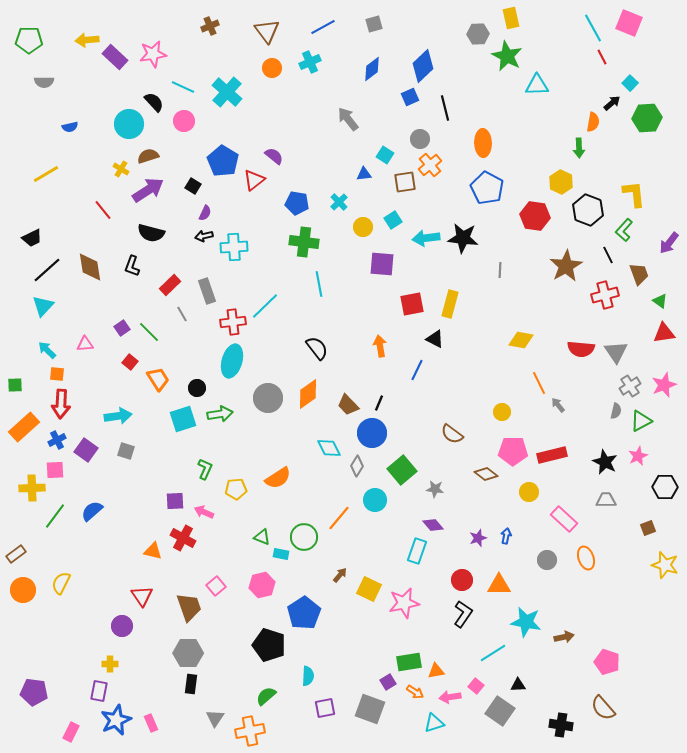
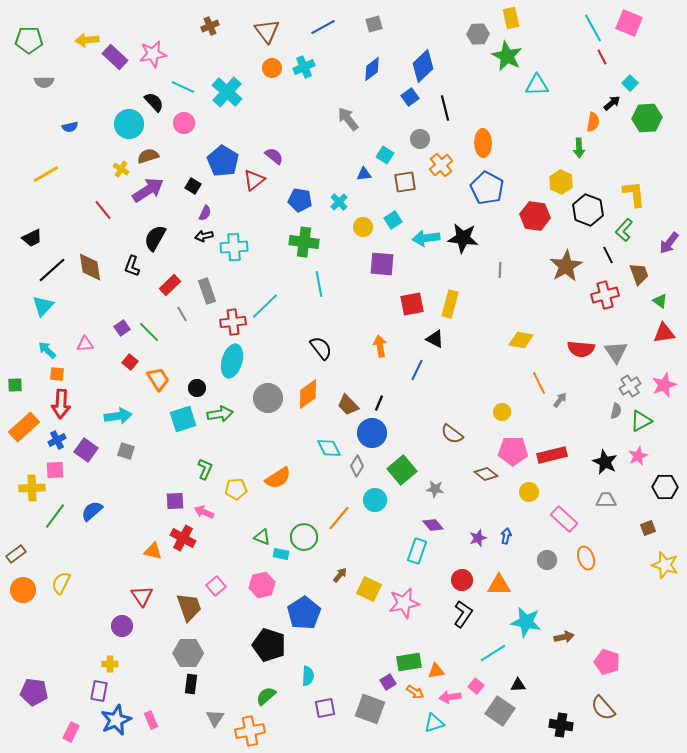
cyan cross at (310, 62): moved 6 px left, 5 px down
blue square at (410, 97): rotated 12 degrees counterclockwise
pink circle at (184, 121): moved 2 px down
orange cross at (430, 165): moved 11 px right
blue pentagon at (297, 203): moved 3 px right, 3 px up
black semicircle at (151, 233): moved 4 px right, 5 px down; rotated 104 degrees clockwise
black line at (47, 270): moved 5 px right
black semicircle at (317, 348): moved 4 px right
gray arrow at (558, 405): moved 2 px right, 5 px up; rotated 77 degrees clockwise
pink rectangle at (151, 723): moved 3 px up
